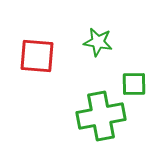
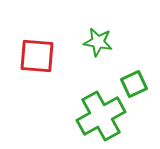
green square: rotated 24 degrees counterclockwise
green cross: rotated 18 degrees counterclockwise
